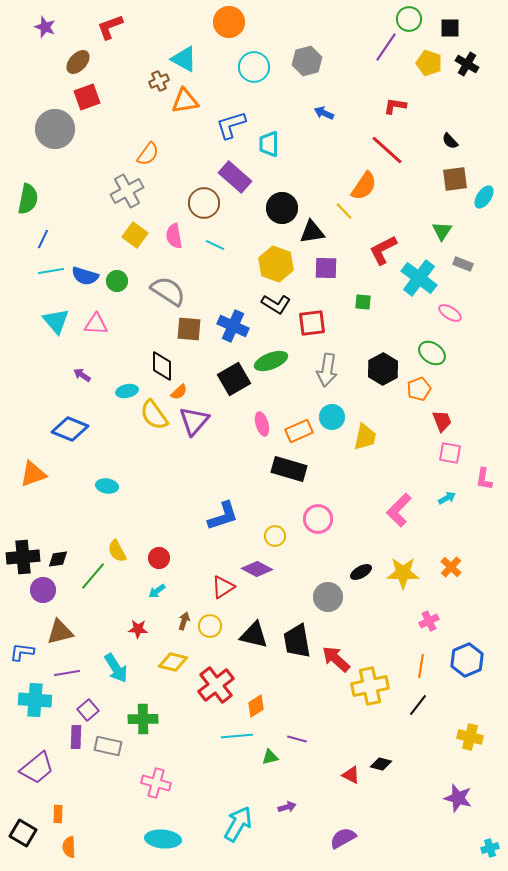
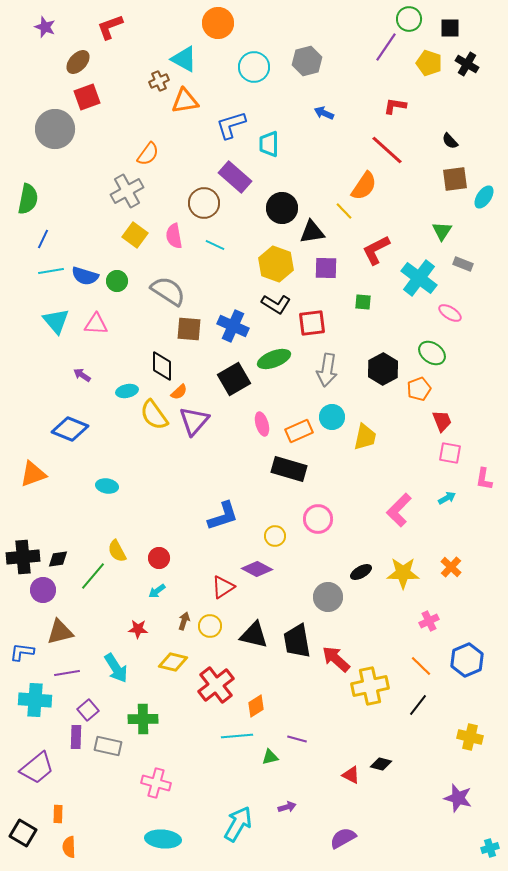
orange circle at (229, 22): moved 11 px left, 1 px down
red L-shape at (383, 250): moved 7 px left
green ellipse at (271, 361): moved 3 px right, 2 px up
orange line at (421, 666): rotated 55 degrees counterclockwise
